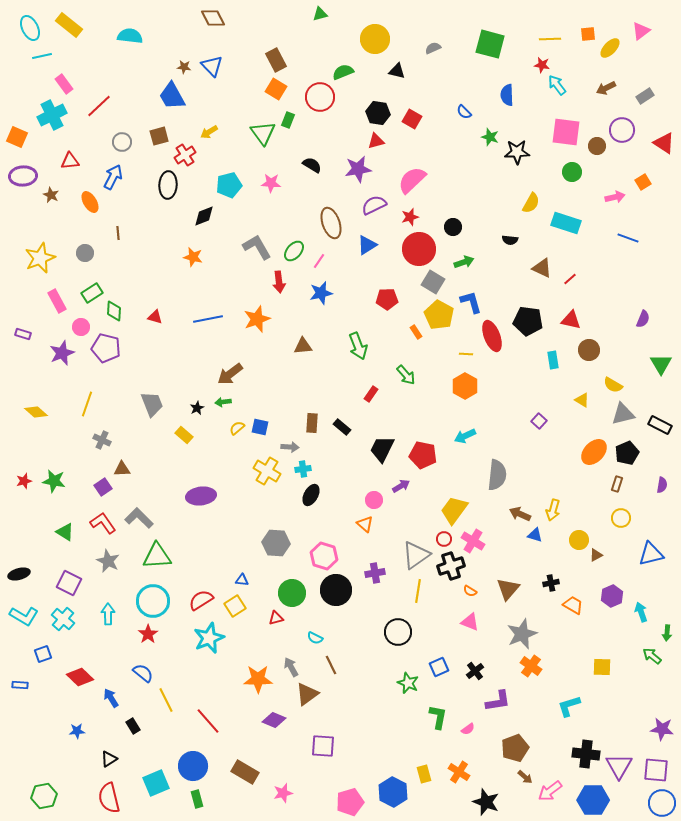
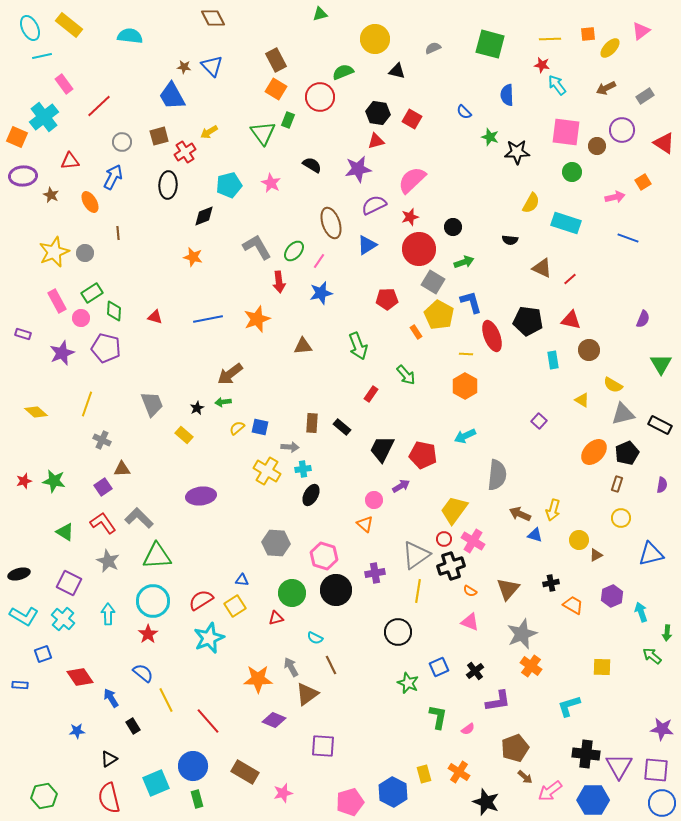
cyan cross at (52, 115): moved 8 px left, 2 px down; rotated 12 degrees counterclockwise
red cross at (185, 155): moved 3 px up
pink star at (271, 183): rotated 24 degrees clockwise
yellow star at (40, 258): moved 14 px right, 6 px up
pink circle at (81, 327): moved 9 px up
red diamond at (80, 677): rotated 12 degrees clockwise
